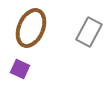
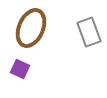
gray rectangle: rotated 48 degrees counterclockwise
